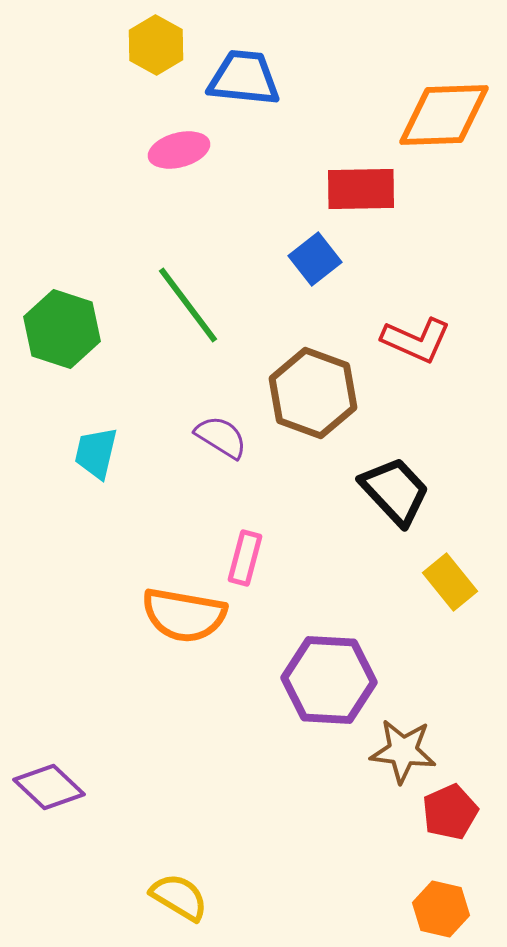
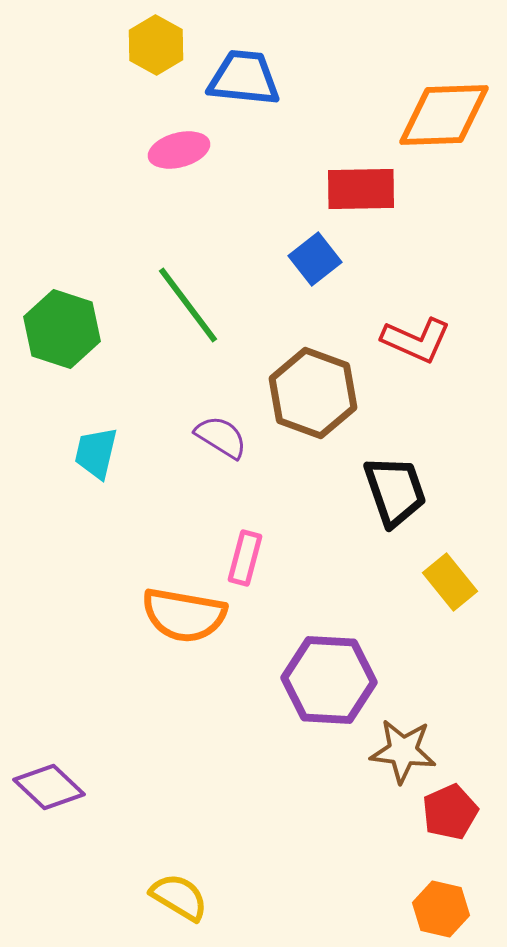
black trapezoid: rotated 24 degrees clockwise
